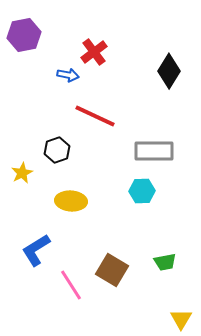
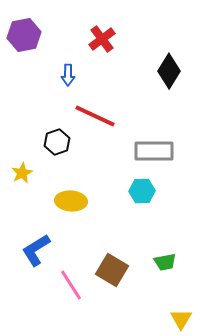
red cross: moved 8 px right, 13 px up
blue arrow: rotated 80 degrees clockwise
black hexagon: moved 8 px up
